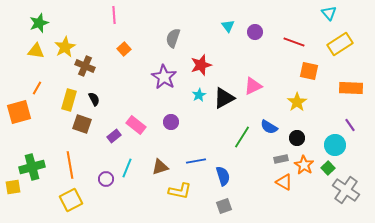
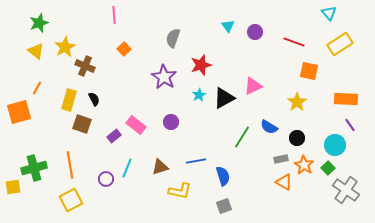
yellow triangle at (36, 51): rotated 30 degrees clockwise
orange rectangle at (351, 88): moved 5 px left, 11 px down
green cross at (32, 167): moved 2 px right, 1 px down
